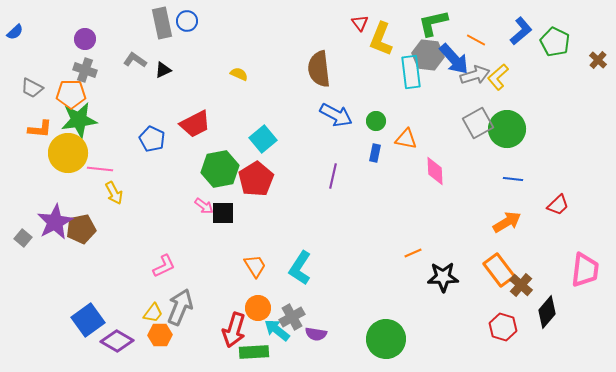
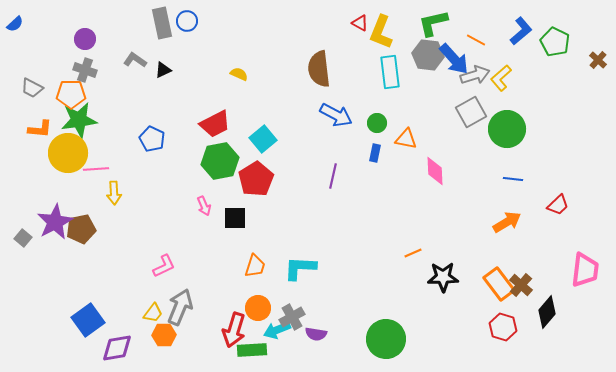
red triangle at (360, 23): rotated 24 degrees counterclockwise
blue semicircle at (15, 32): moved 8 px up
yellow L-shape at (381, 39): moved 7 px up
cyan rectangle at (411, 72): moved 21 px left
yellow L-shape at (498, 77): moved 3 px right, 1 px down
green circle at (376, 121): moved 1 px right, 2 px down
gray square at (478, 123): moved 7 px left, 11 px up
red trapezoid at (195, 124): moved 20 px right
pink line at (100, 169): moved 4 px left; rotated 10 degrees counterclockwise
green hexagon at (220, 169): moved 8 px up
yellow arrow at (114, 193): rotated 25 degrees clockwise
pink arrow at (204, 206): rotated 30 degrees clockwise
black square at (223, 213): moved 12 px right, 5 px down
orange trapezoid at (255, 266): rotated 50 degrees clockwise
cyan L-shape at (300, 268): rotated 60 degrees clockwise
orange rectangle at (499, 270): moved 14 px down
cyan arrow at (277, 330): rotated 60 degrees counterclockwise
orange hexagon at (160, 335): moved 4 px right
purple diamond at (117, 341): moved 7 px down; rotated 40 degrees counterclockwise
green rectangle at (254, 352): moved 2 px left, 2 px up
